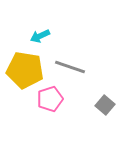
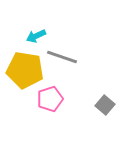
cyan arrow: moved 4 px left
gray line: moved 8 px left, 10 px up
